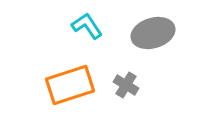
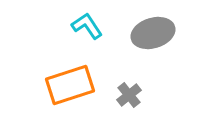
gray cross: moved 3 px right, 10 px down; rotated 20 degrees clockwise
